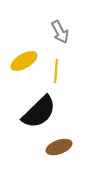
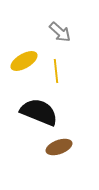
gray arrow: rotated 20 degrees counterclockwise
yellow line: rotated 10 degrees counterclockwise
black semicircle: rotated 114 degrees counterclockwise
